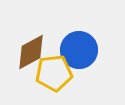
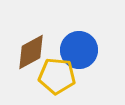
yellow pentagon: moved 3 px right, 3 px down; rotated 12 degrees clockwise
